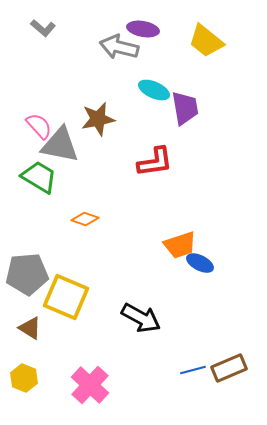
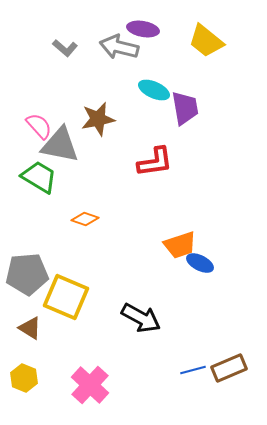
gray L-shape: moved 22 px right, 20 px down
